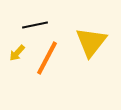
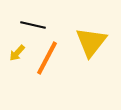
black line: moved 2 px left; rotated 25 degrees clockwise
